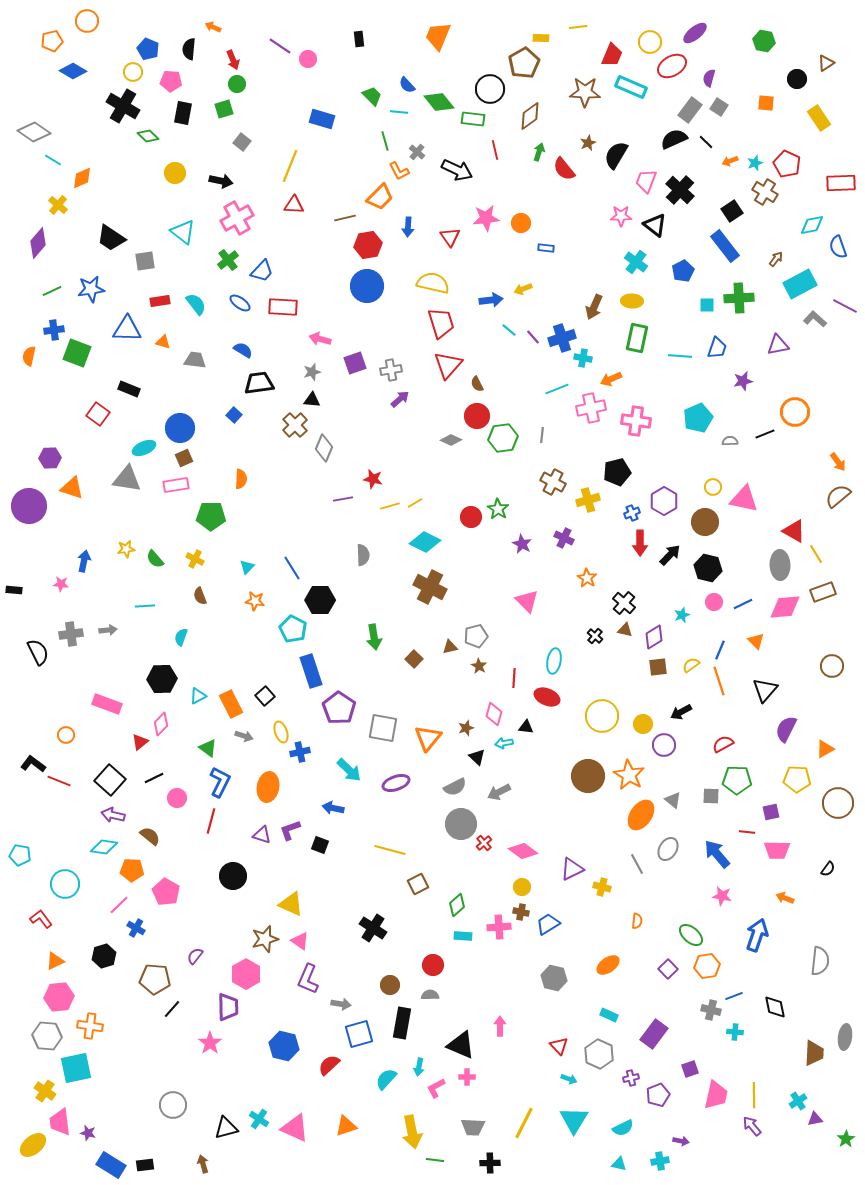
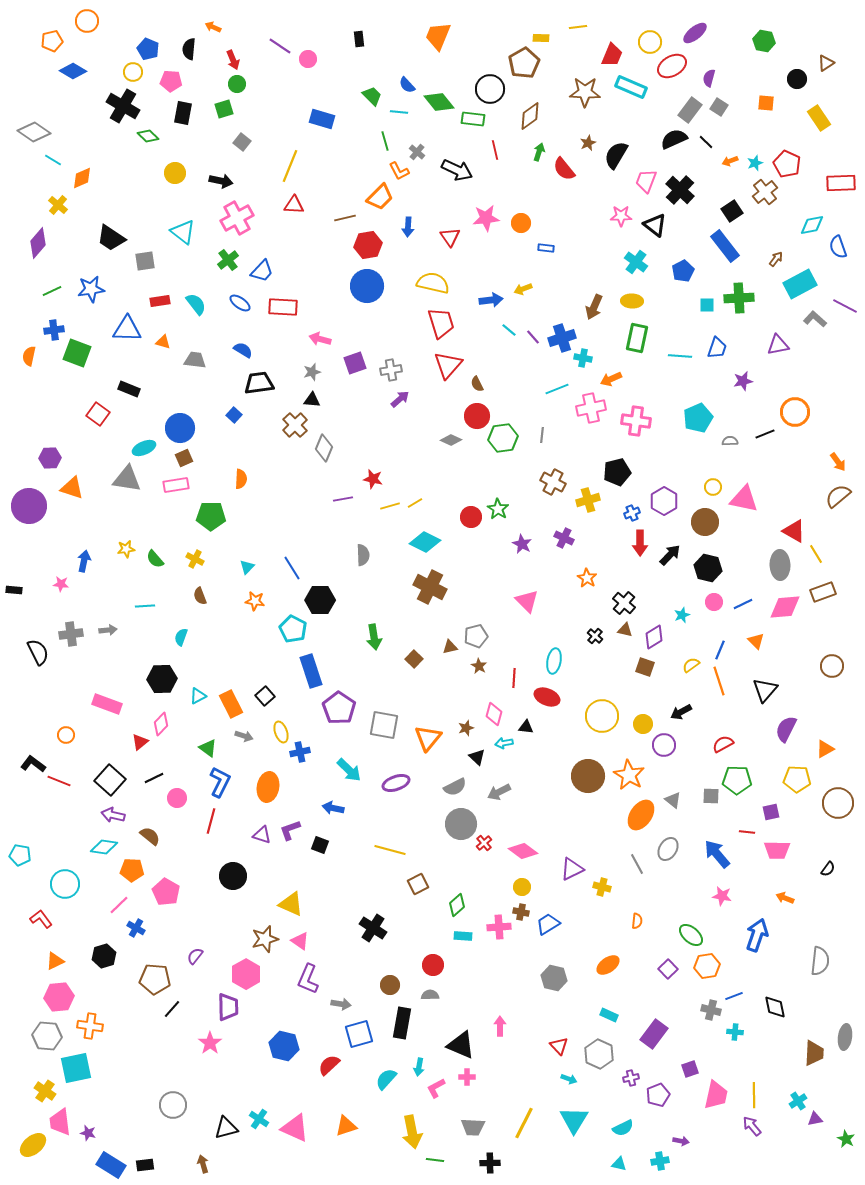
brown cross at (765, 192): rotated 20 degrees clockwise
brown square at (658, 667): moved 13 px left; rotated 24 degrees clockwise
gray square at (383, 728): moved 1 px right, 3 px up
green star at (846, 1139): rotated 12 degrees counterclockwise
